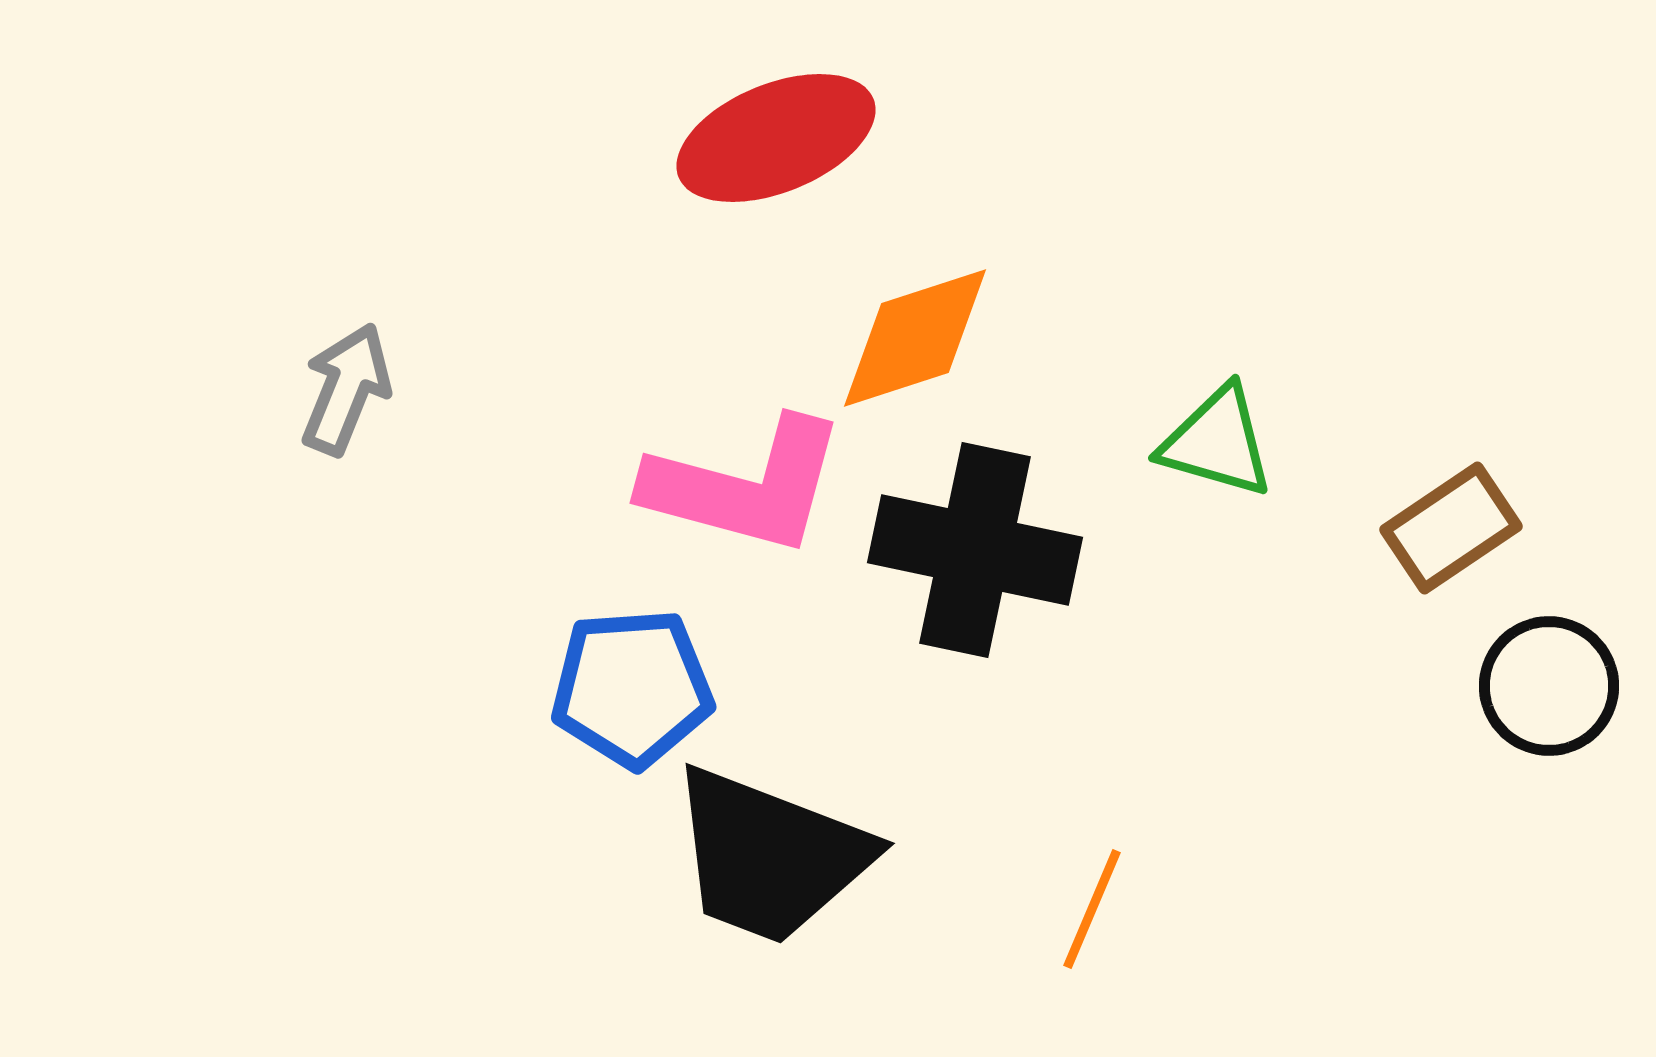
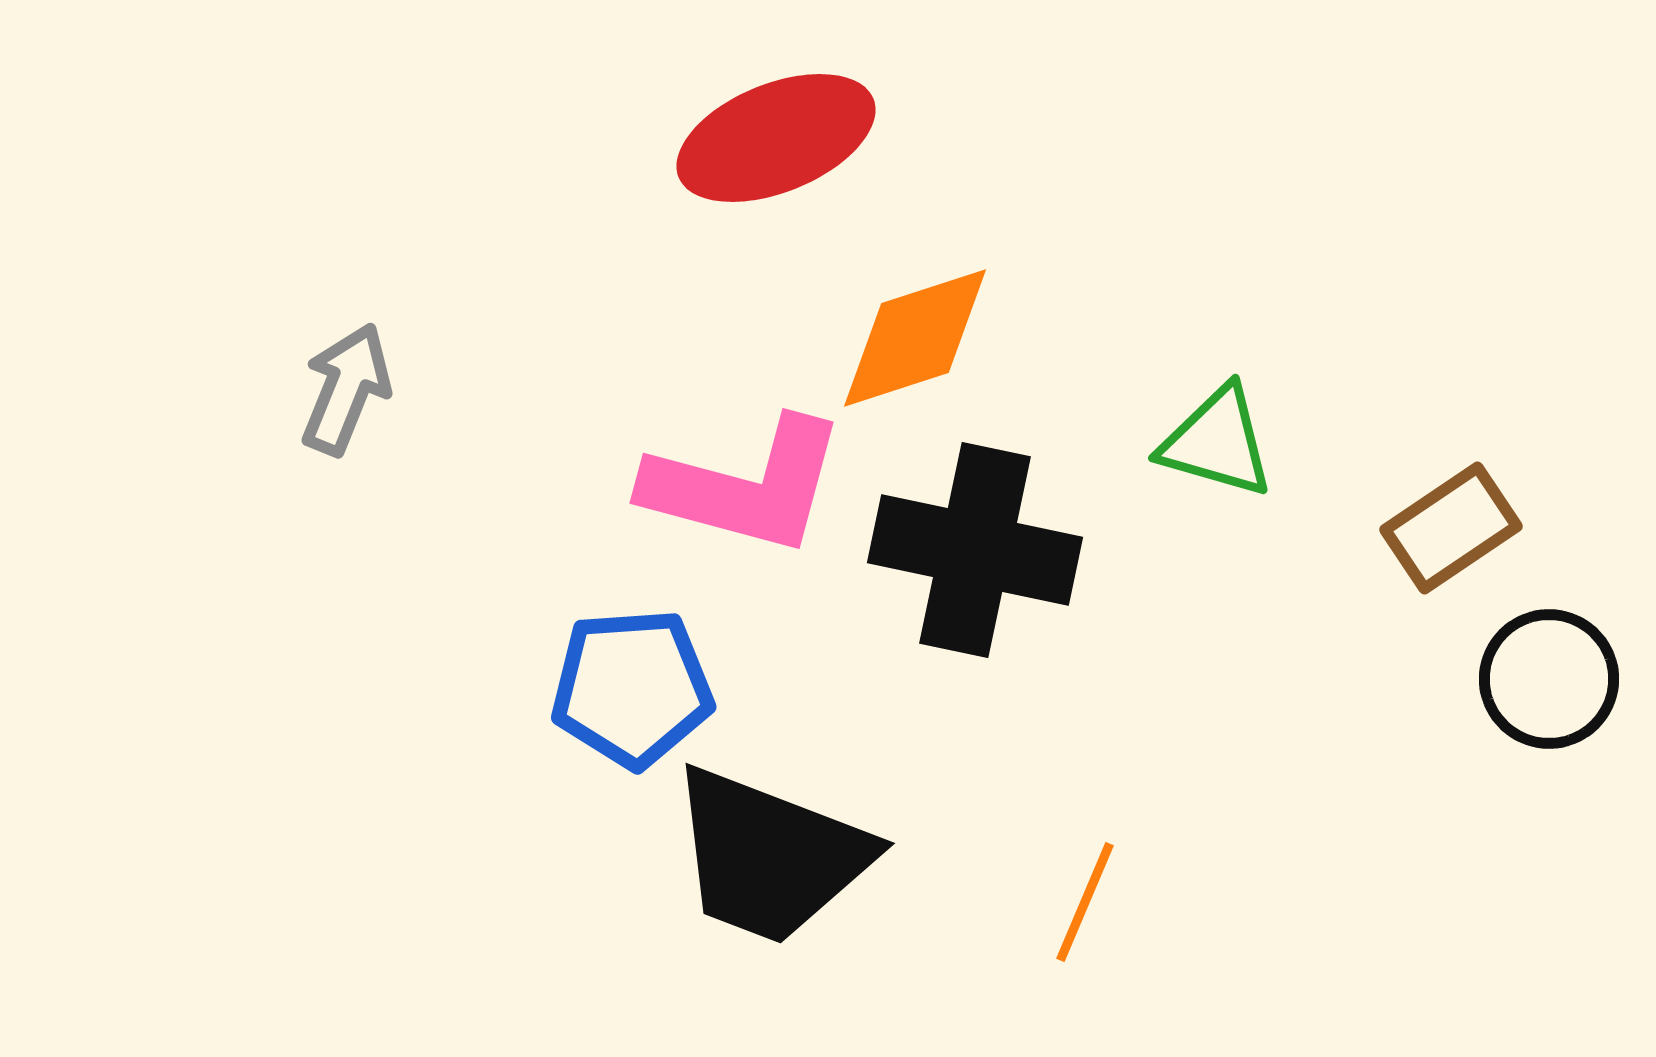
black circle: moved 7 px up
orange line: moved 7 px left, 7 px up
